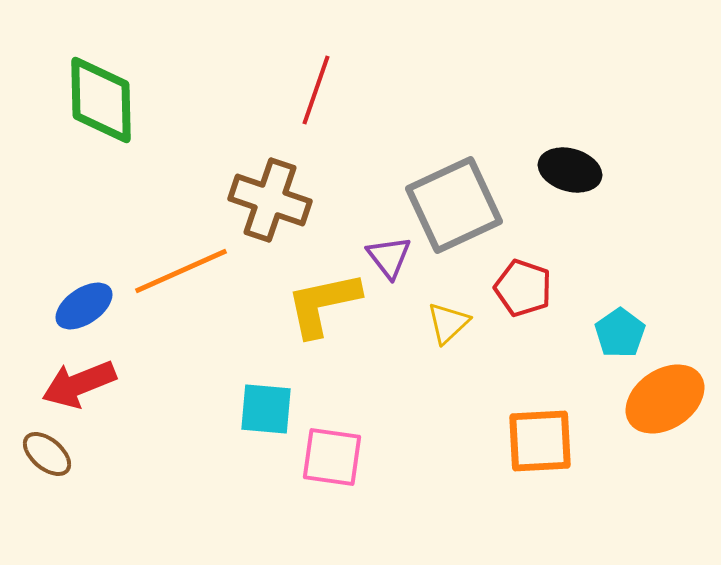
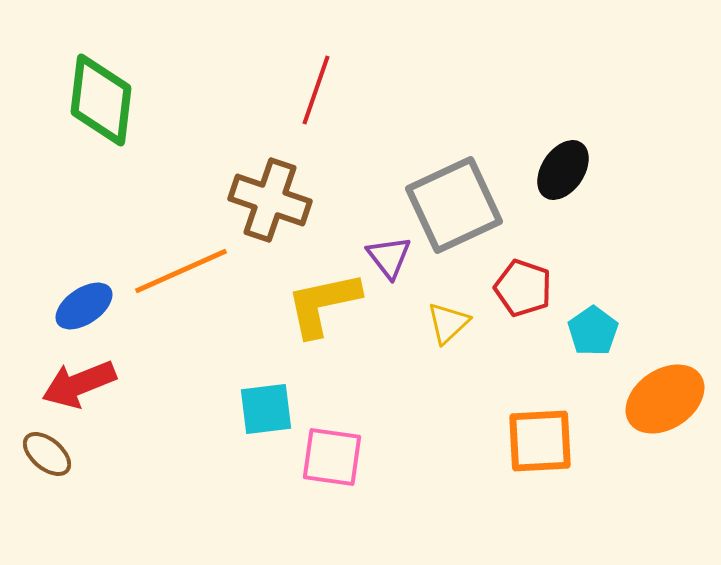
green diamond: rotated 8 degrees clockwise
black ellipse: moved 7 px left; rotated 72 degrees counterclockwise
cyan pentagon: moved 27 px left, 2 px up
cyan square: rotated 12 degrees counterclockwise
